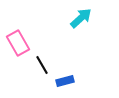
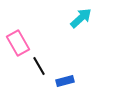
black line: moved 3 px left, 1 px down
